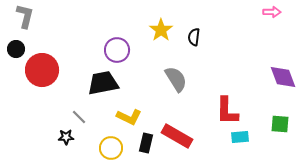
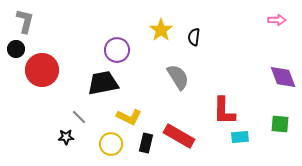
pink arrow: moved 5 px right, 8 px down
gray L-shape: moved 5 px down
gray semicircle: moved 2 px right, 2 px up
red L-shape: moved 3 px left
red rectangle: moved 2 px right
yellow circle: moved 4 px up
